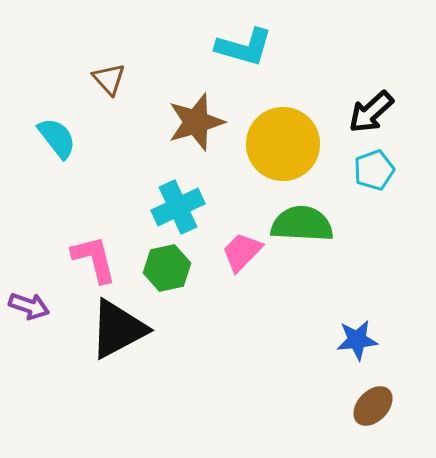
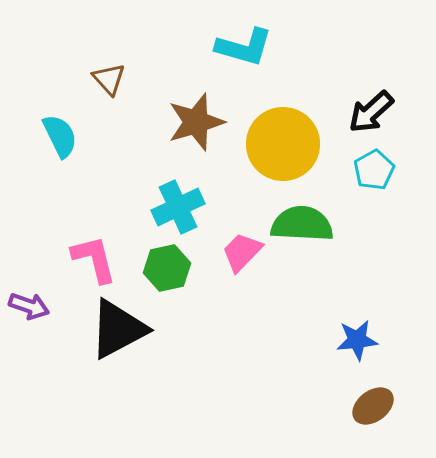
cyan semicircle: moved 3 px right, 2 px up; rotated 12 degrees clockwise
cyan pentagon: rotated 9 degrees counterclockwise
brown ellipse: rotated 9 degrees clockwise
